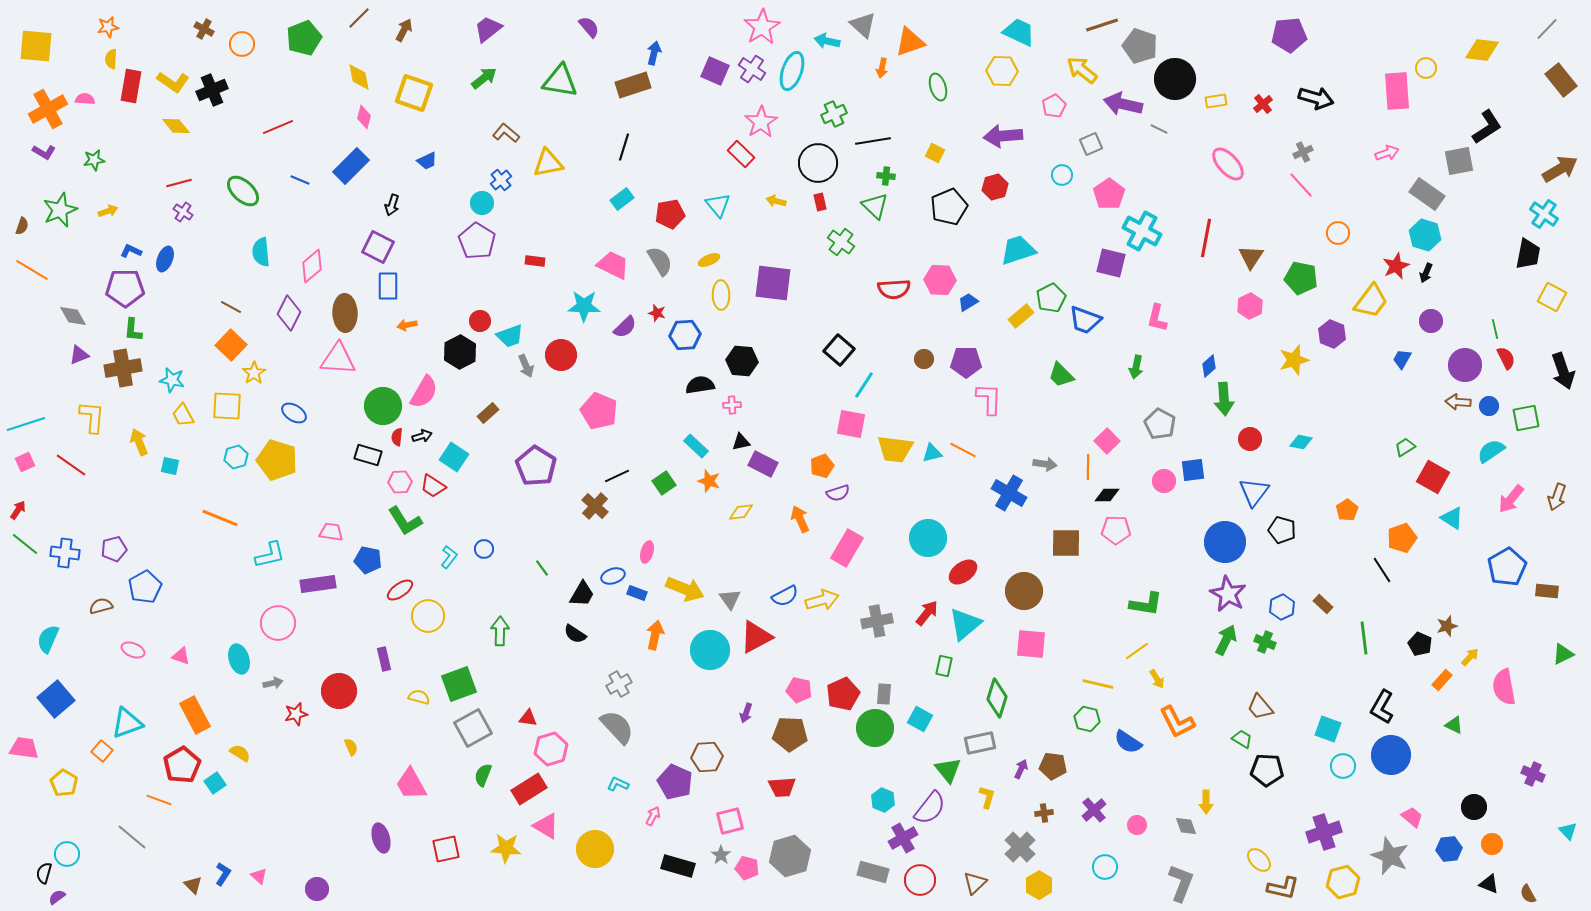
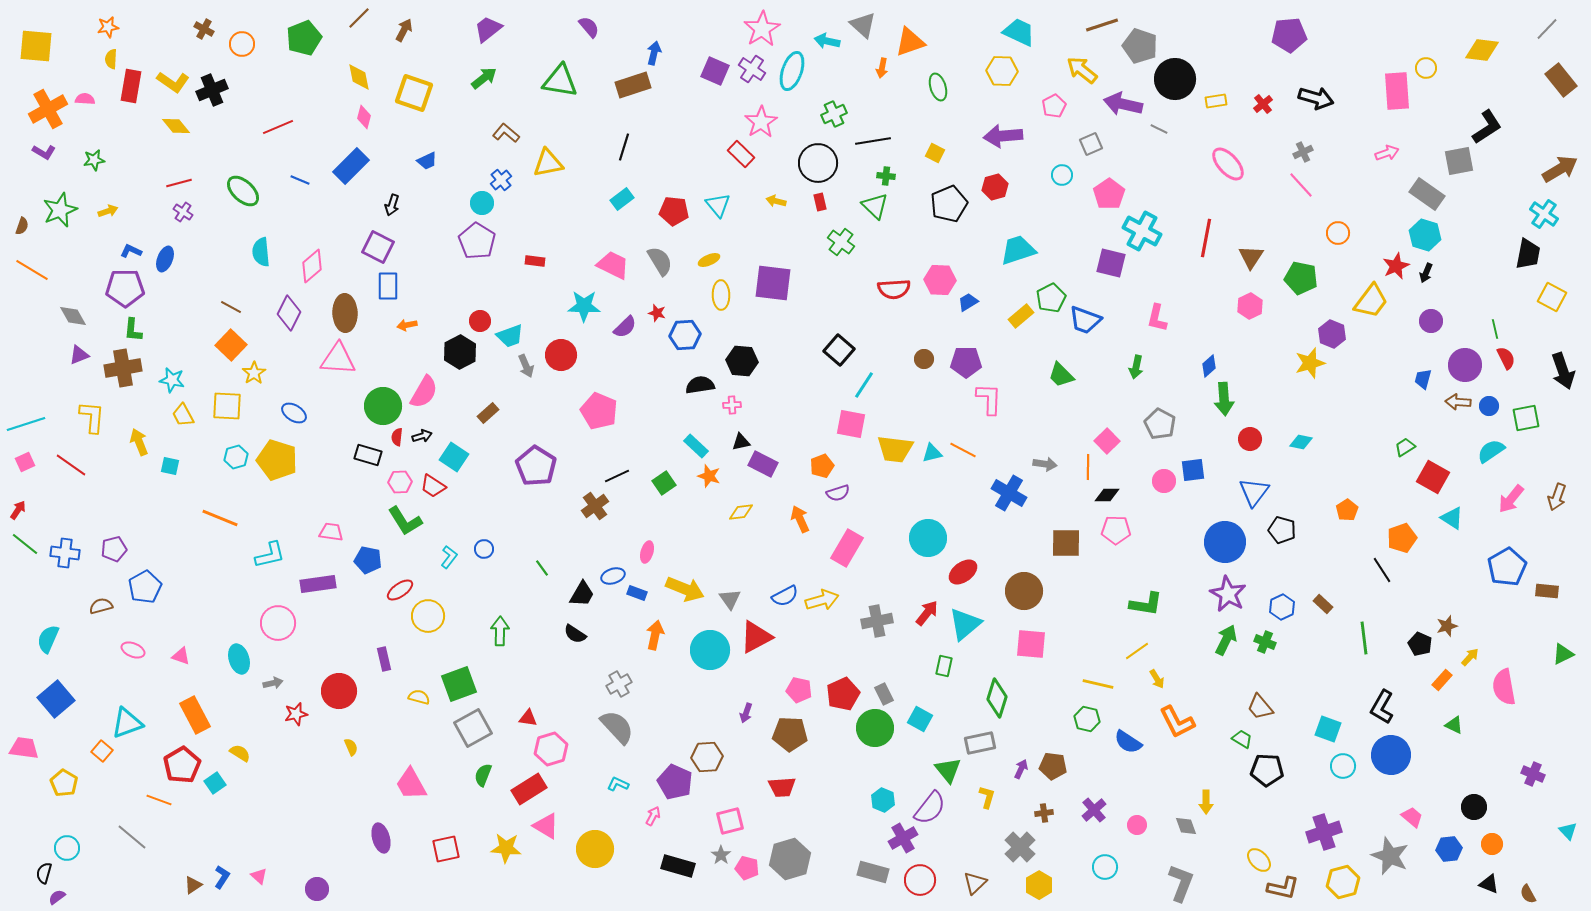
pink star at (762, 27): moved 2 px down
black pentagon at (949, 207): moved 3 px up
red pentagon at (670, 214): moved 4 px right, 3 px up; rotated 16 degrees clockwise
blue trapezoid at (1402, 359): moved 21 px right, 20 px down; rotated 15 degrees counterclockwise
yellow star at (1294, 360): moved 16 px right, 3 px down
orange star at (709, 481): moved 5 px up
brown cross at (595, 506): rotated 12 degrees clockwise
gray rectangle at (884, 694): rotated 30 degrees counterclockwise
cyan circle at (67, 854): moved 6 px up
gray hexagon at (790, 856): moved 3 px down
blue L-shape at (223, 874): moved 1 px left, 3 px down
brown triangle at (193, 885): rotated 42 degrees clockwise
